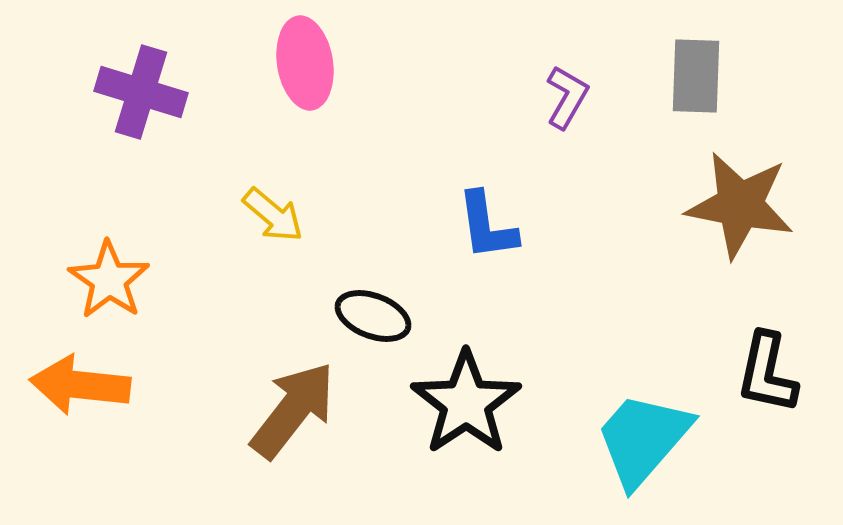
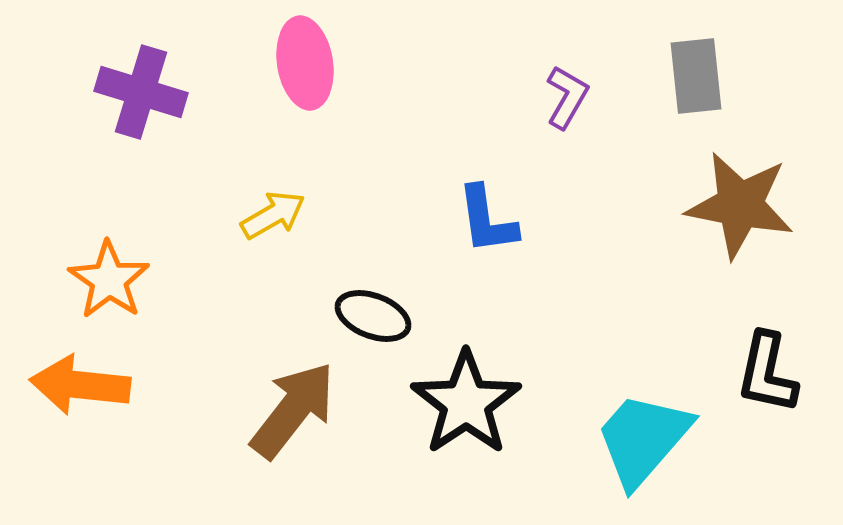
gray rectangle: rotated 8 degrees counterclockwise
yellow arrow: rotated 70 degrees counterclockwise
blue L-shape: moved 6 px up
